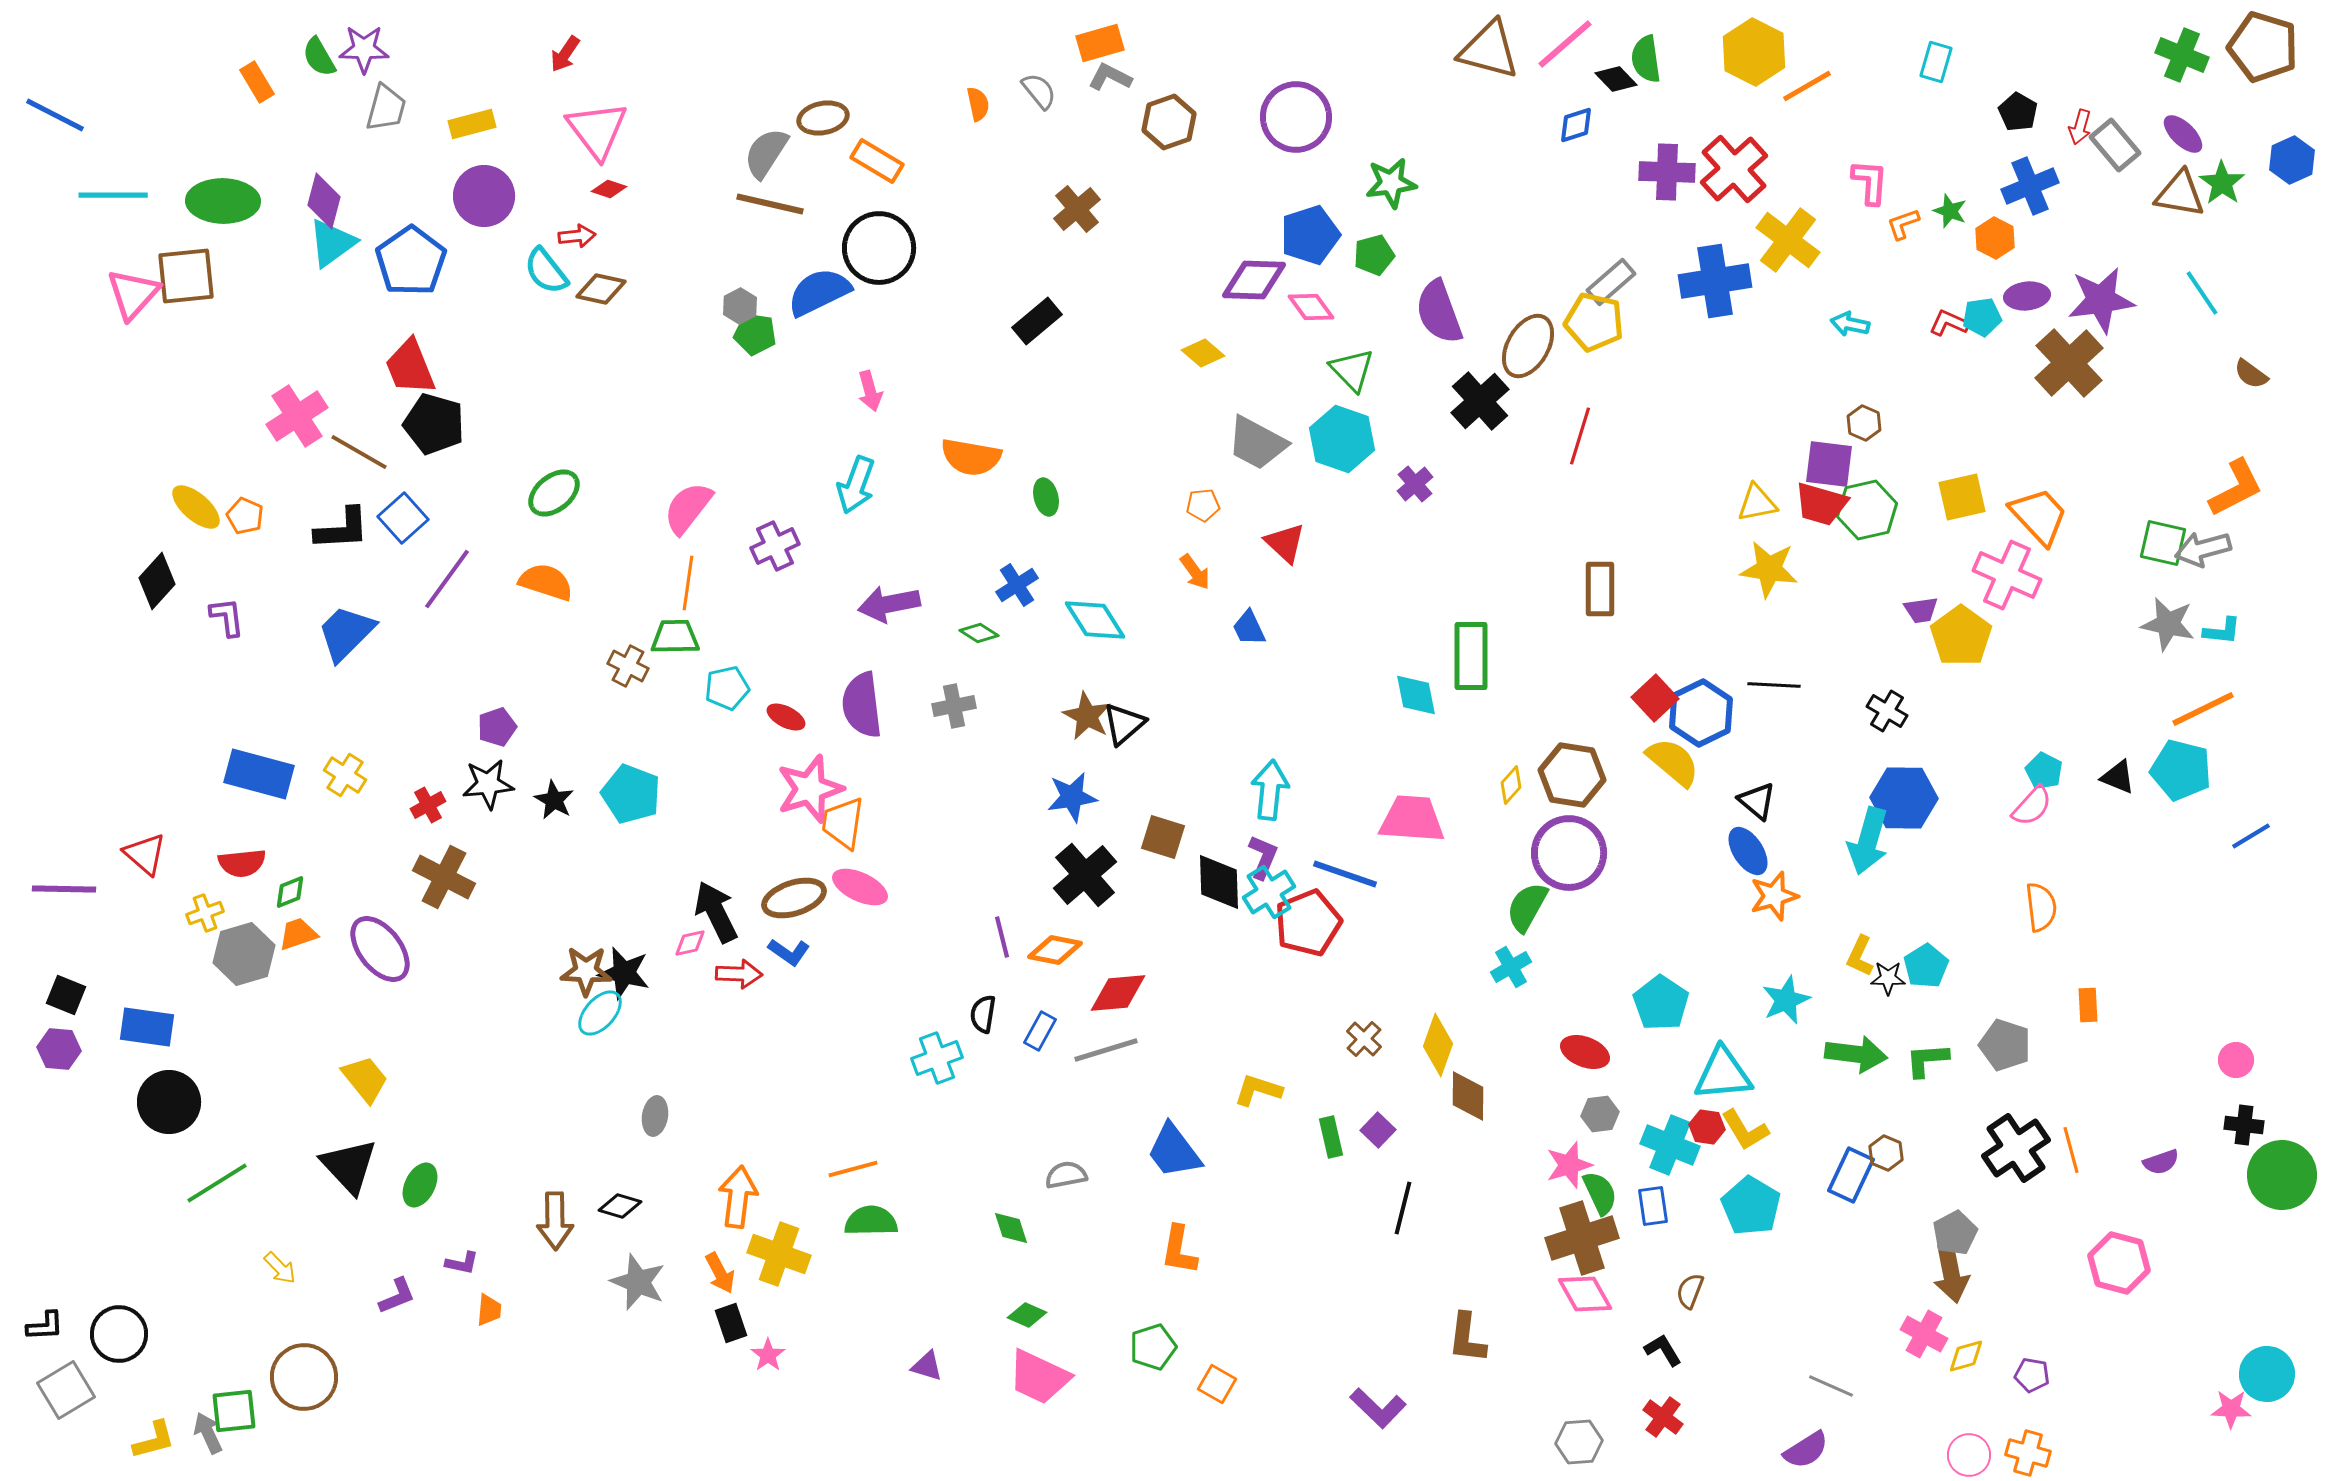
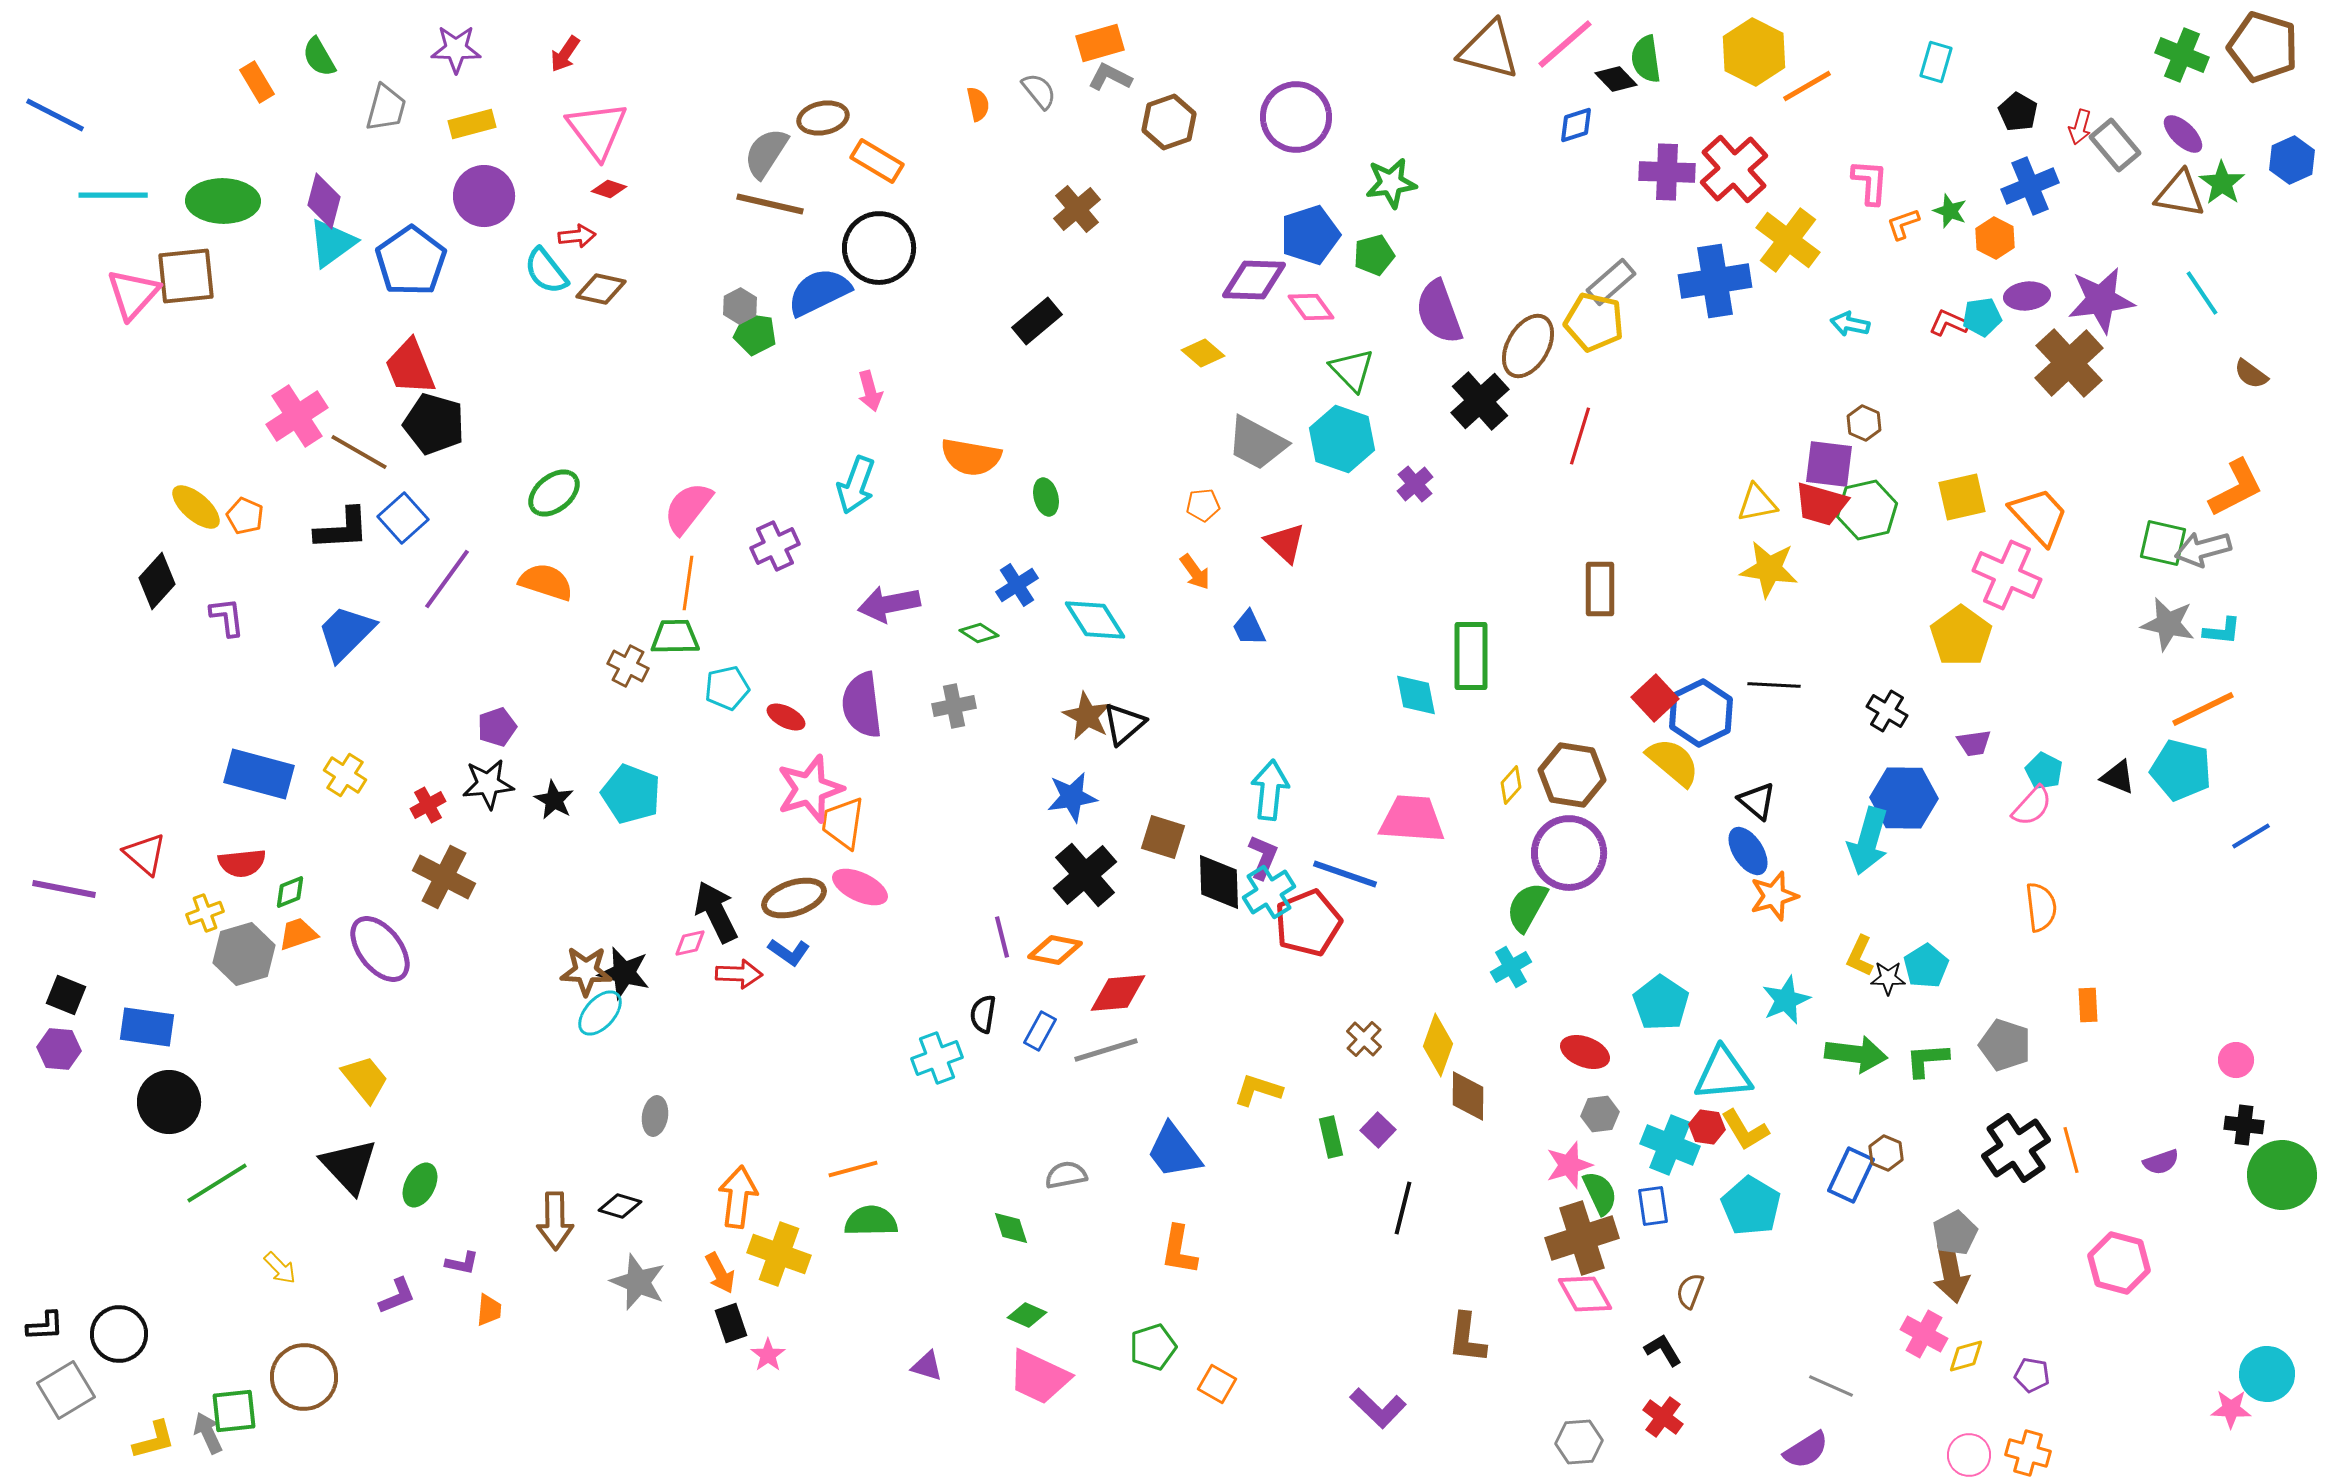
purple star at (364, 49): moved 92 px right
purple trapezoid at (1921, 610): moved 53 px right, 133 px down
purple line at (64, 889): rotated 10 degrees clockwise
